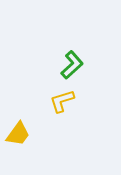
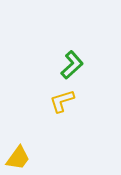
yellow trapezoid: moved 24 px down
